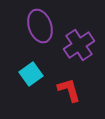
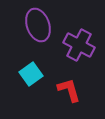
purple ellipse: moved 2 px left, 1 px up
purple cross: rotated 28 degrees counterclockwise
